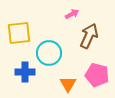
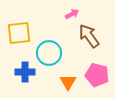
brown arrow: rotated 60 degrees counterclockwise
orange triangle: moved 2 px up
